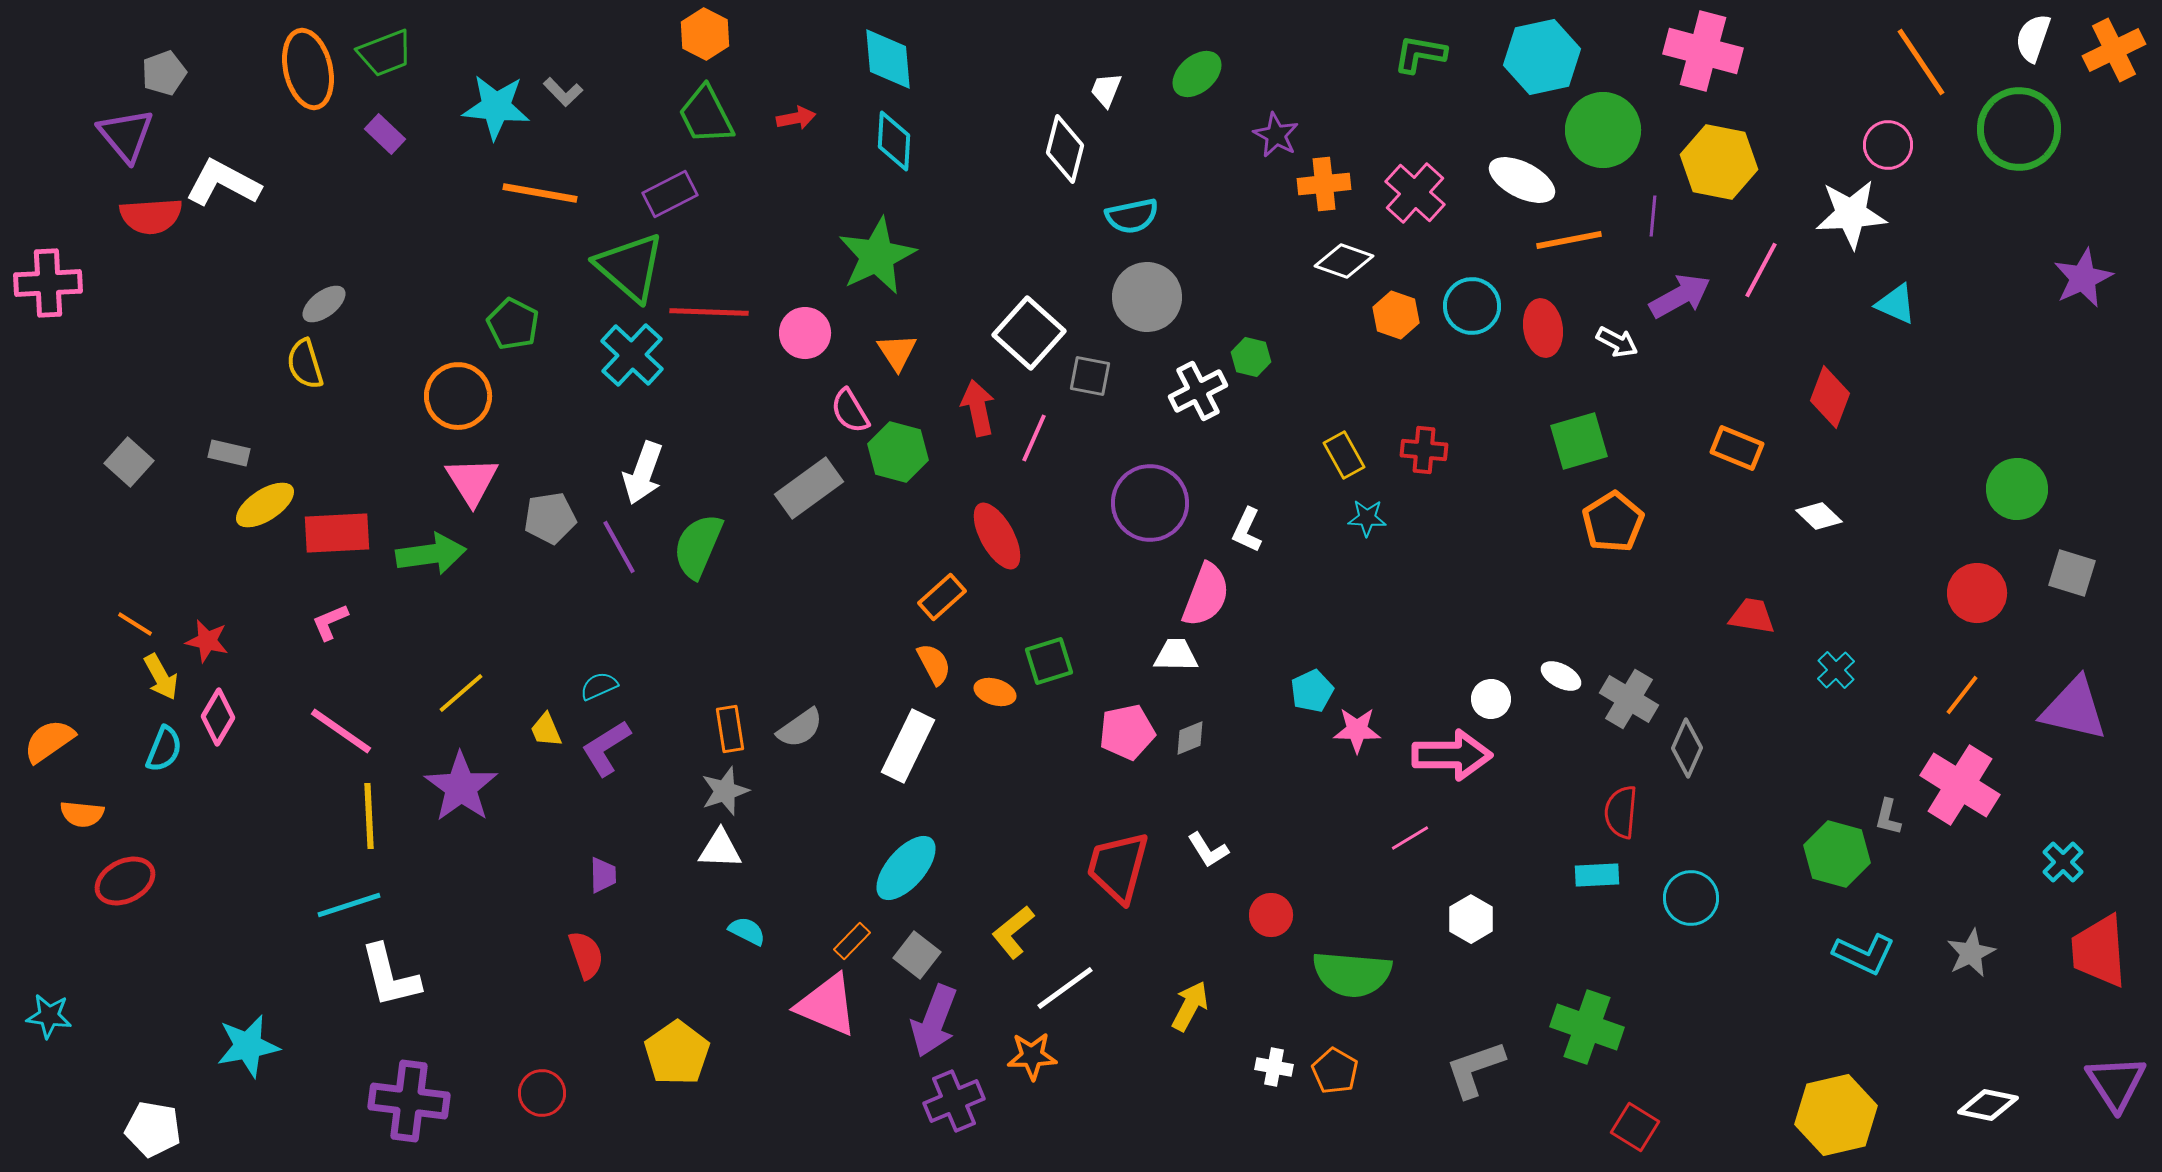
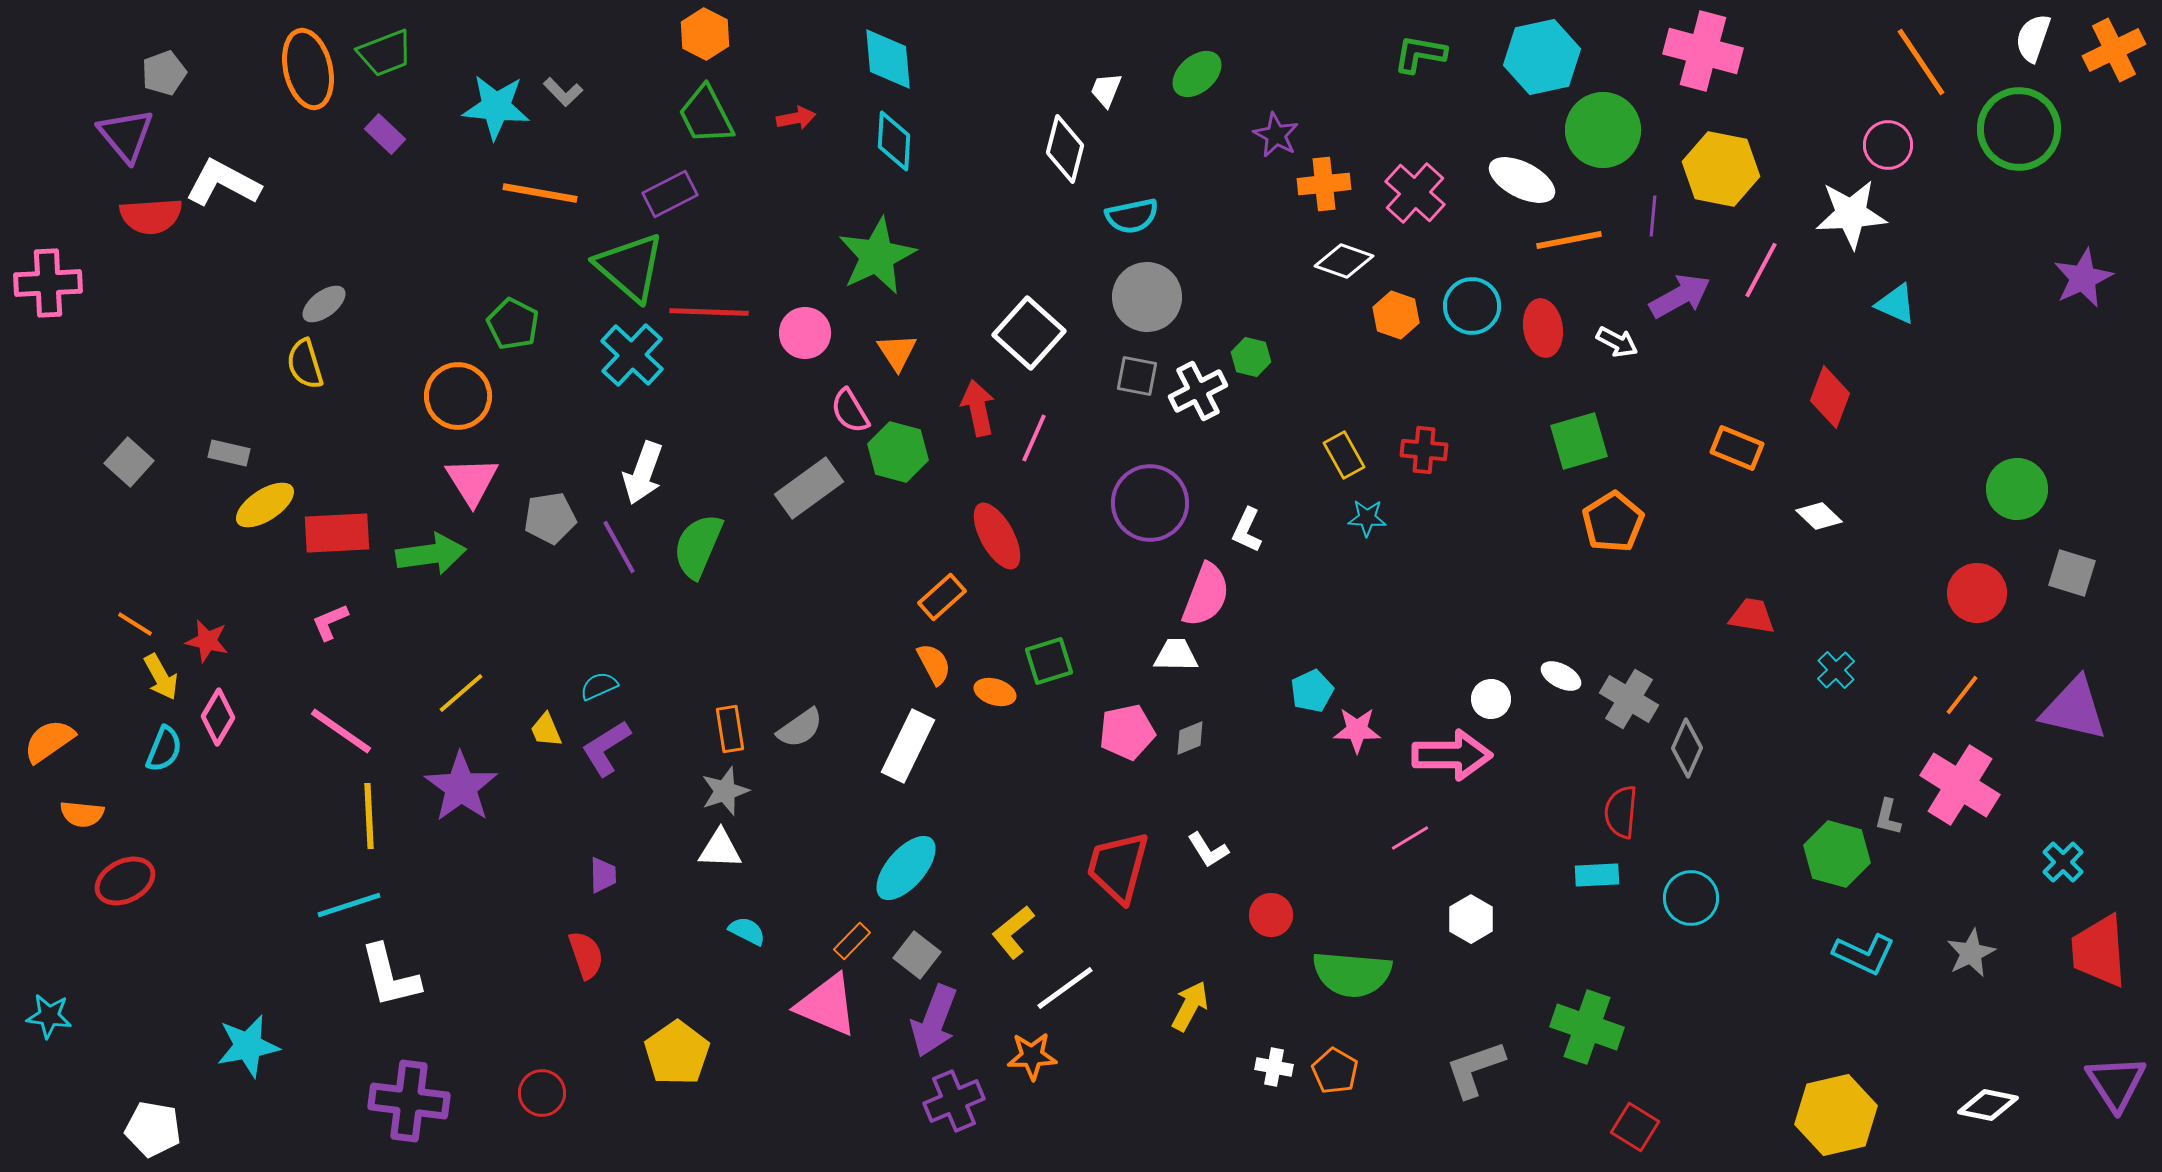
yellow hexagon at (1719, 162): moved 2 px right, 7 px down
gray square at (1090, 376): moved 47 px right
